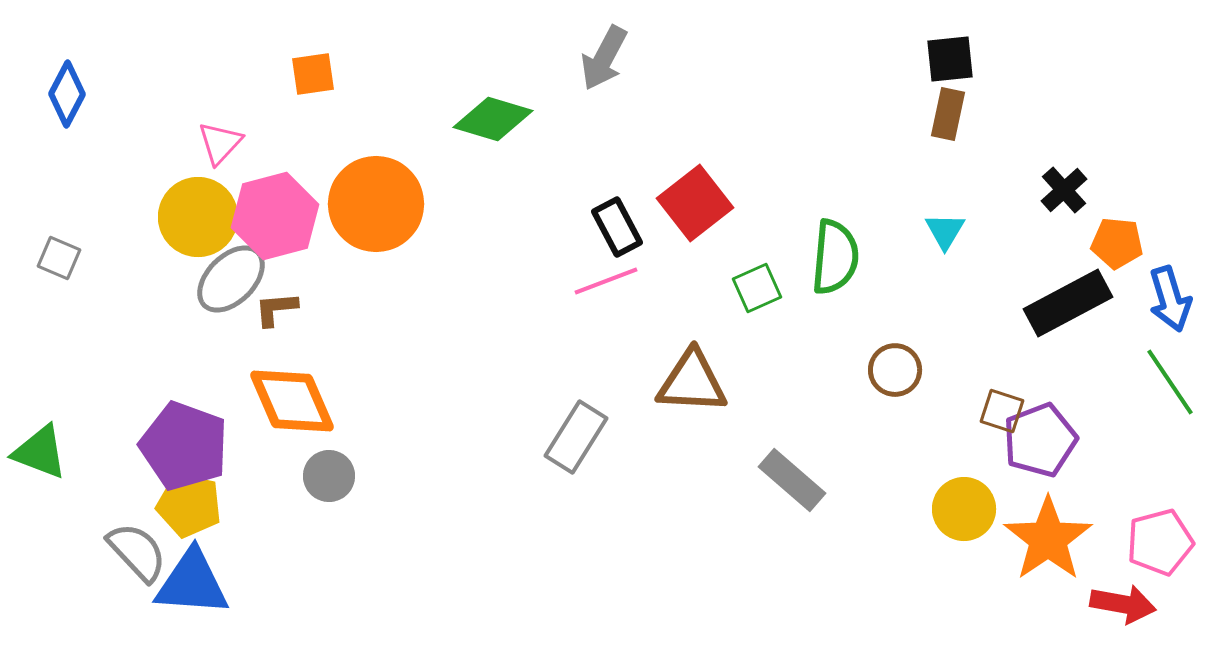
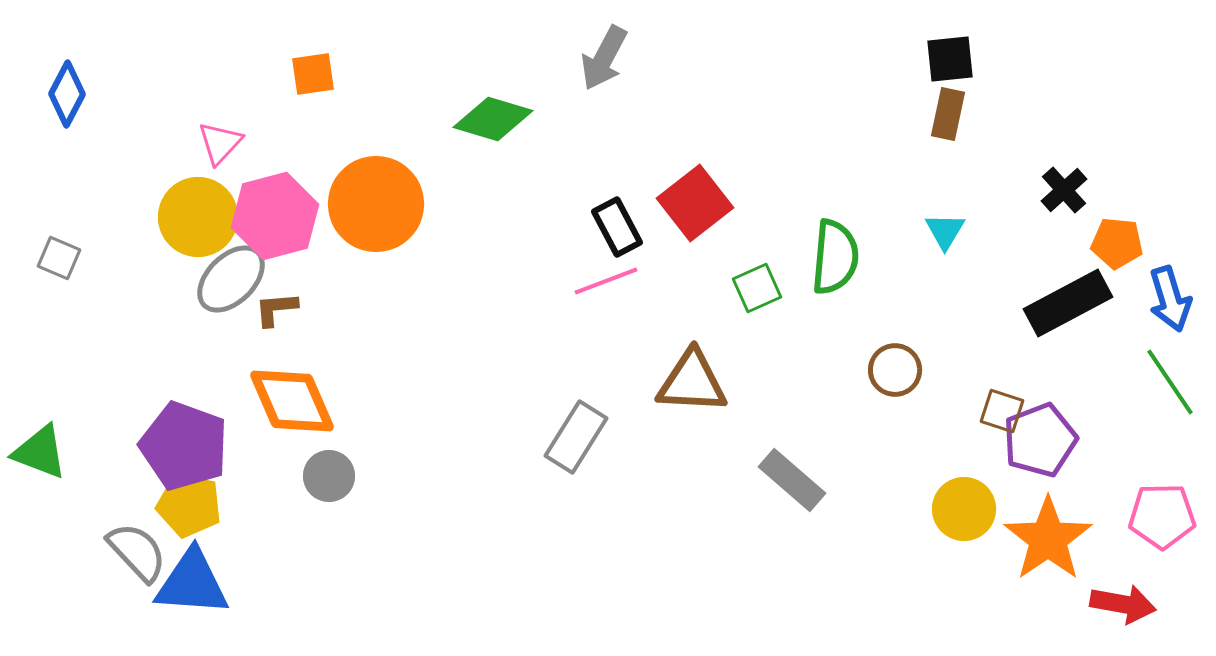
pink pentagon at (1160, 542): moved 2 px right, 26 px up; rotated 14 degrees clockwise
